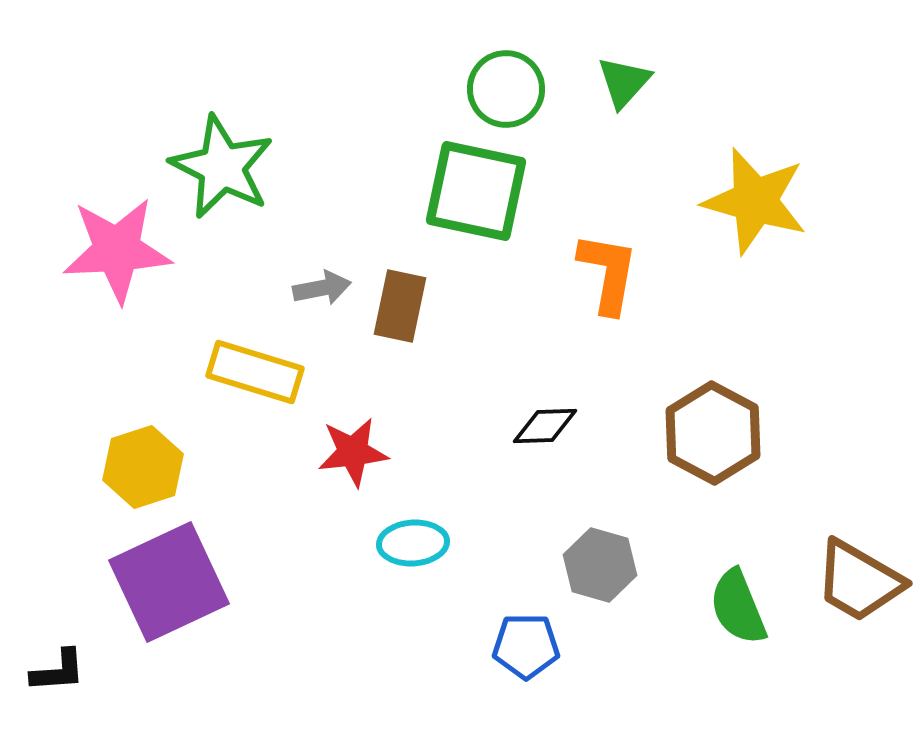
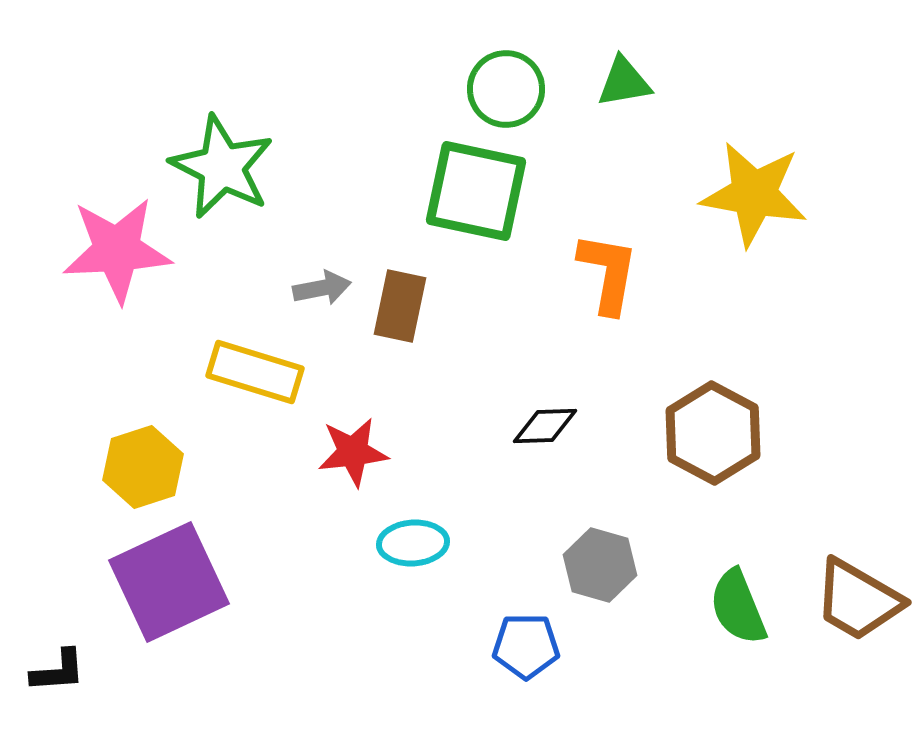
green triangle: rotated 38 degrees clockwise
yellow star: moved 1 px left, 7 px up; rotated 6 degrees counterclockwise
brown trapezoid: moved 1 px left, 19 px down
